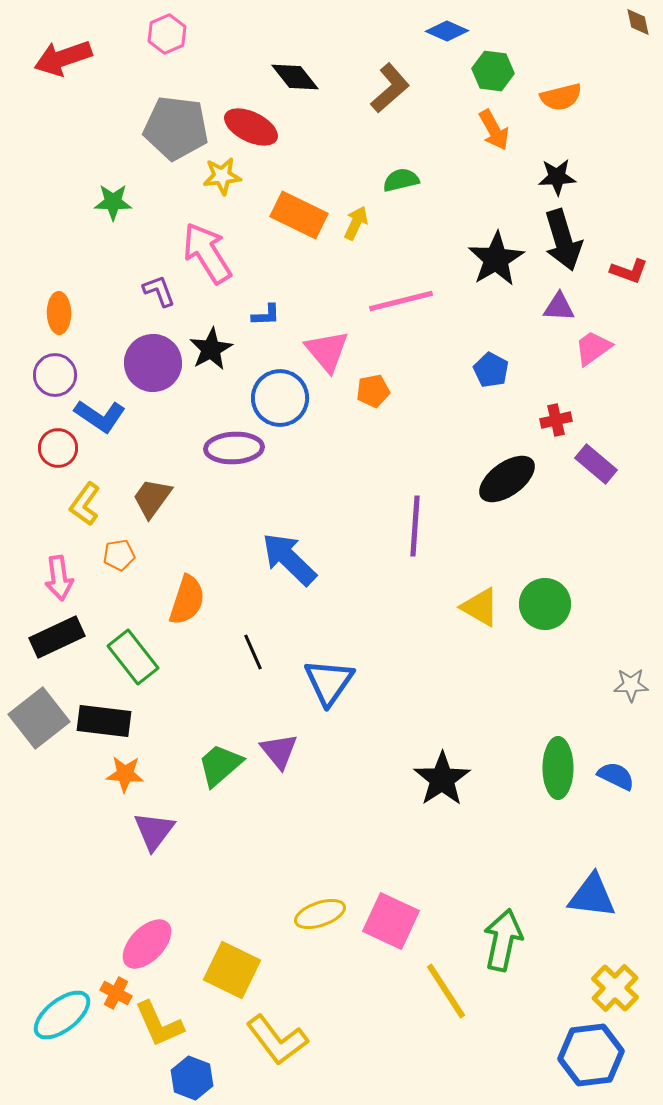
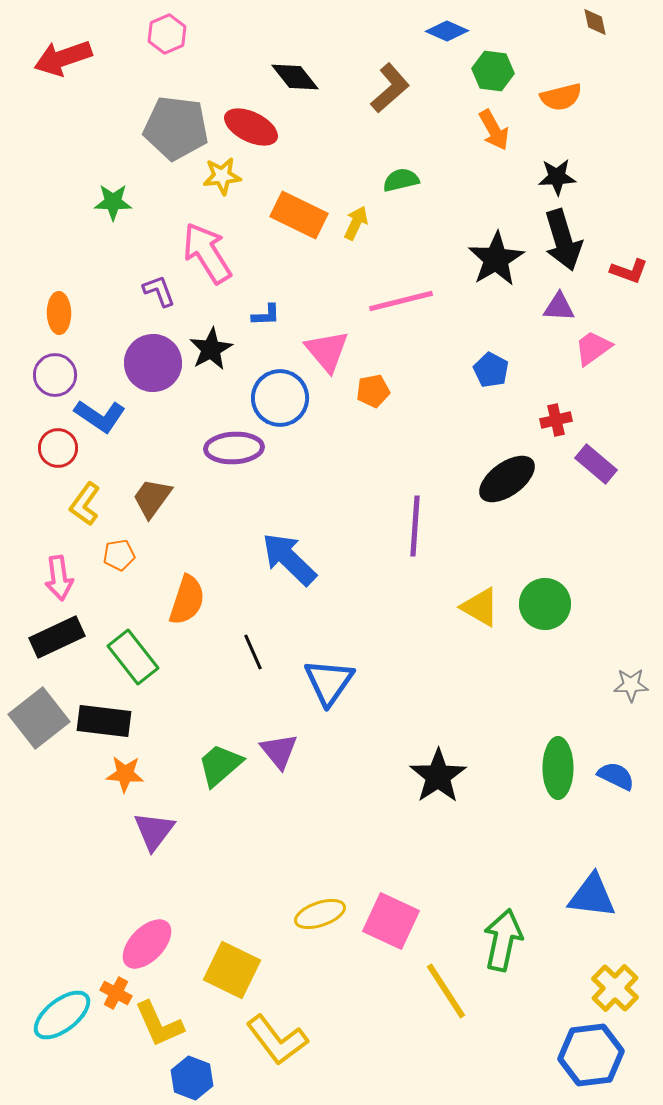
brown diamond at (638, 22): moved 43 px left
black star at (442, 779): moved 4 px left, 3 px up
